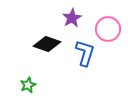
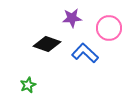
purple star: rotated 24 degrees clockwise
pink circle: moved 1 px right, 1 px up
blue L-shape: rotated 64 degrees counterclockwise
